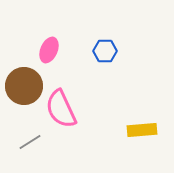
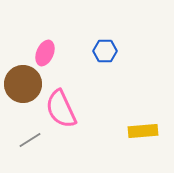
pink ellipse: moved 4 px left, 3 px down
brown circle: moved 1 px left, 2 px up
yellow rectangle: moved 1 px right, 1 px down
gray line: moved 2 px up
